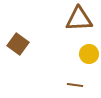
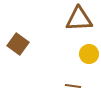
brown line: moved 2 px left, 1 px down
